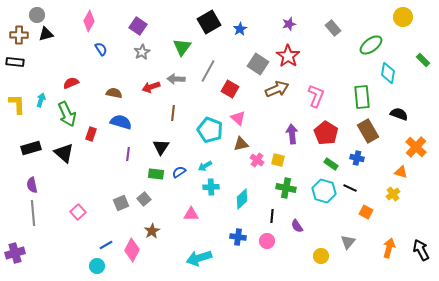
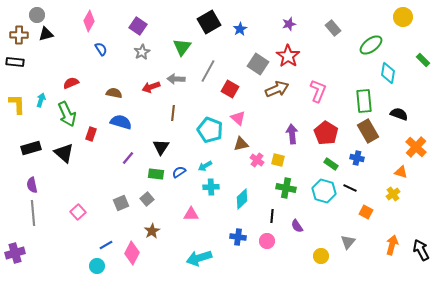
pink L-shape at (316, 96): moved 2 px right, 5 px up
green rectangle at (362, 97): moved 2 px right, 4 px down
purple line at (128, 154): moved 4 px down; rotated 32 degrees clockwise
gray square at (144, 199): moved 3 px right
orange arrow at (389, 248): moved 3 px right, 3 px up
pink diamond at (132, 250): moved 3 px down
